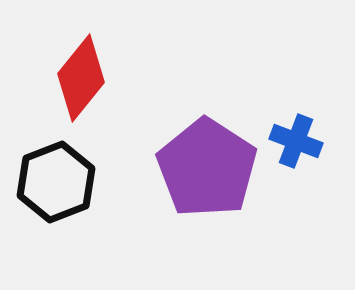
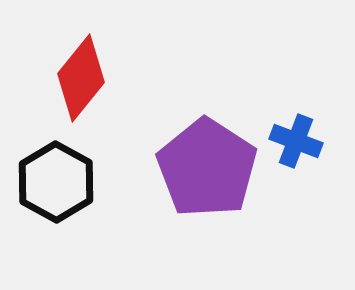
black hexagon: rotated 10 degrees counterclockwise
